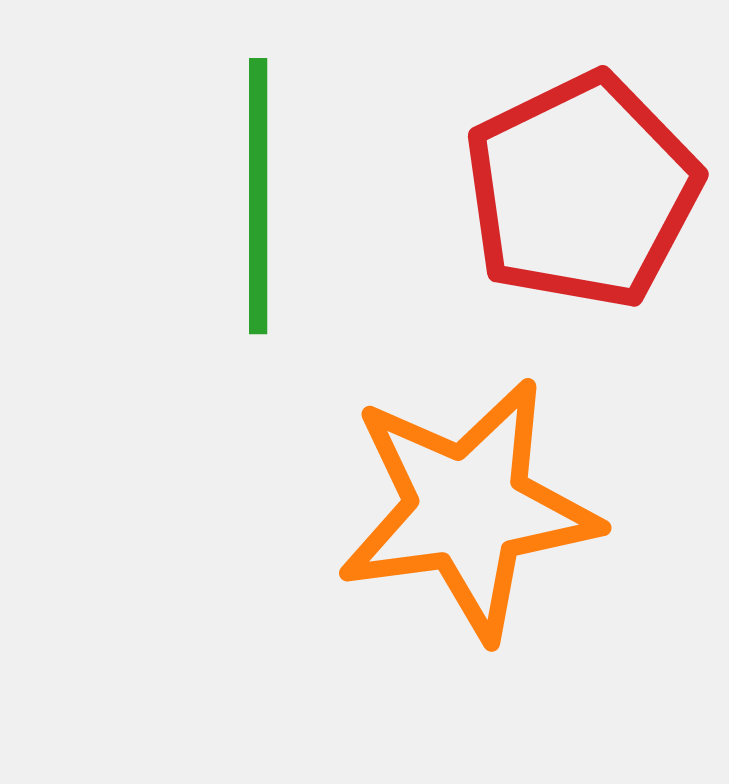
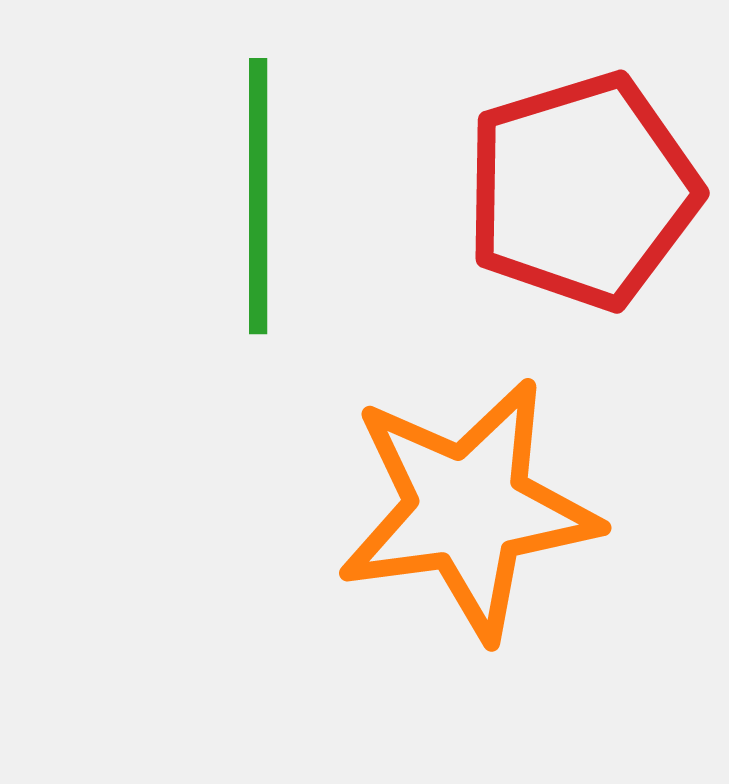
red pentagon: rotated 9 degrees clockwise
